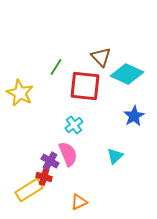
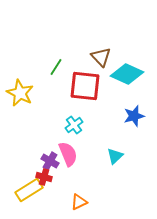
blue star: rotated 15 degrees clockwise
